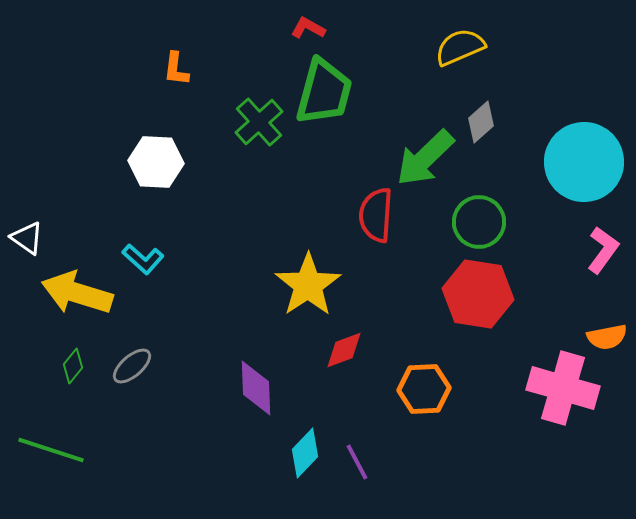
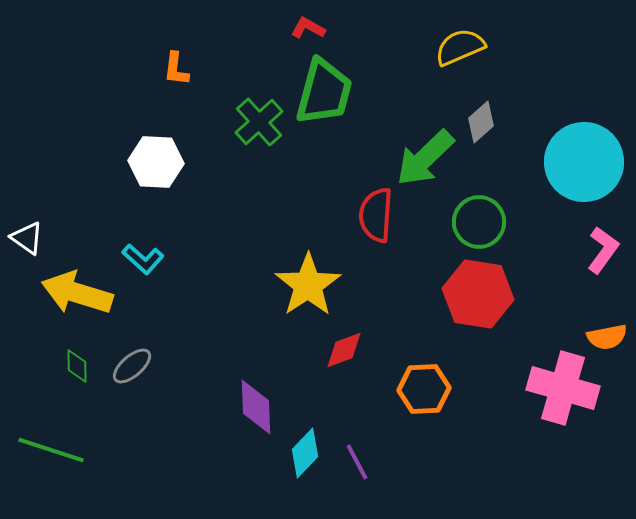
green diamond: moved 4 px right; rotated 40 degrees counterclockwise
purple diamond: moved 19 px down
